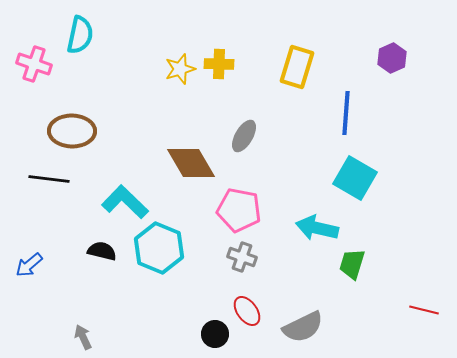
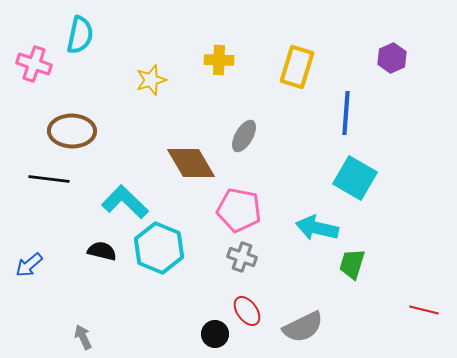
yellow cross: moved 4 px up
yellow star: moved 29 px left, 11 px down
